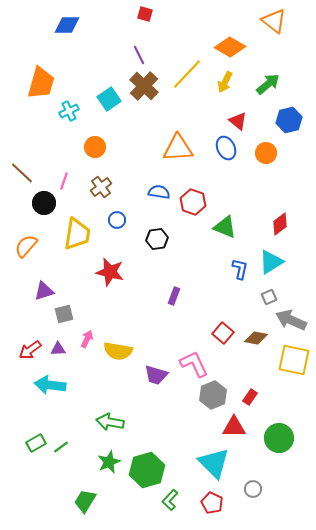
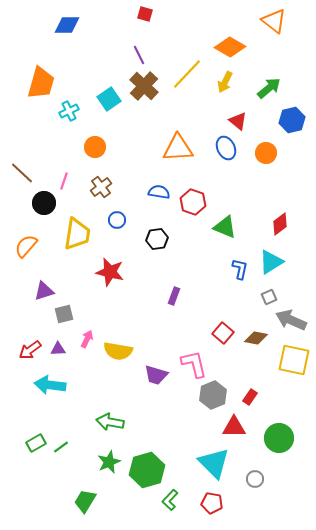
green arrow at (268, 84): moved 1 px right, 4 px down
blue hexagon at (289, 120): moved 3 px right
pink L-shape at (194, 364): rotated 12 degrees clockwise
gray circle at (253, 489): moved 2 px right, 10 px up
red pentagon at (212, 503): rotated 15 degrees counterclockwise
